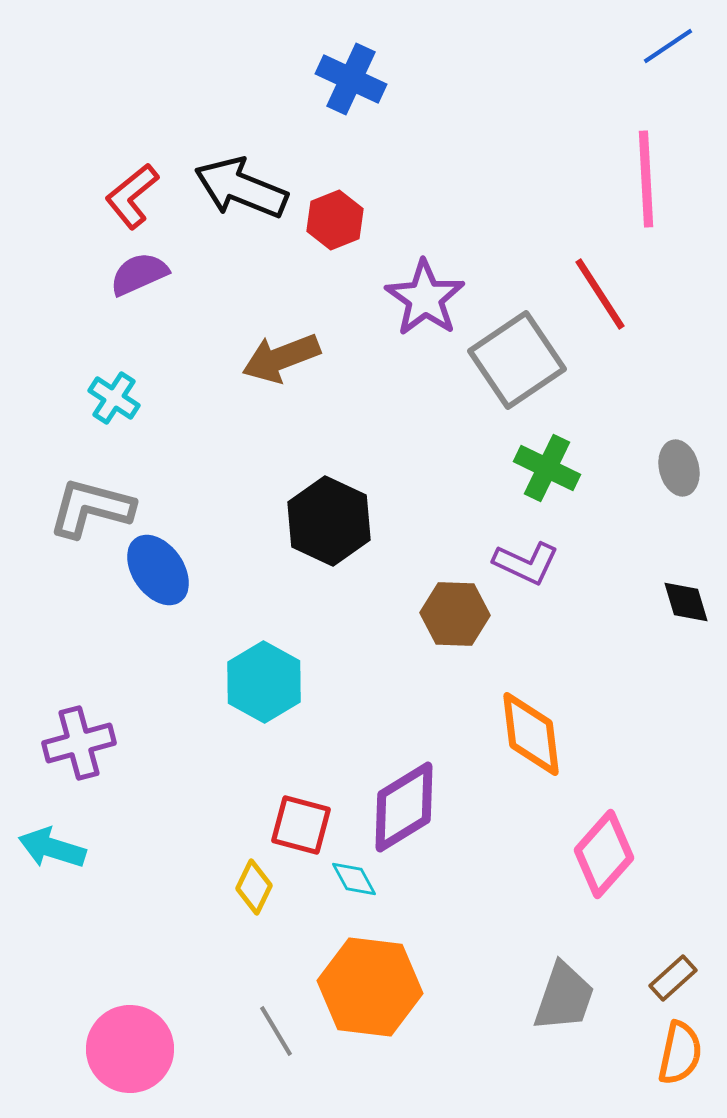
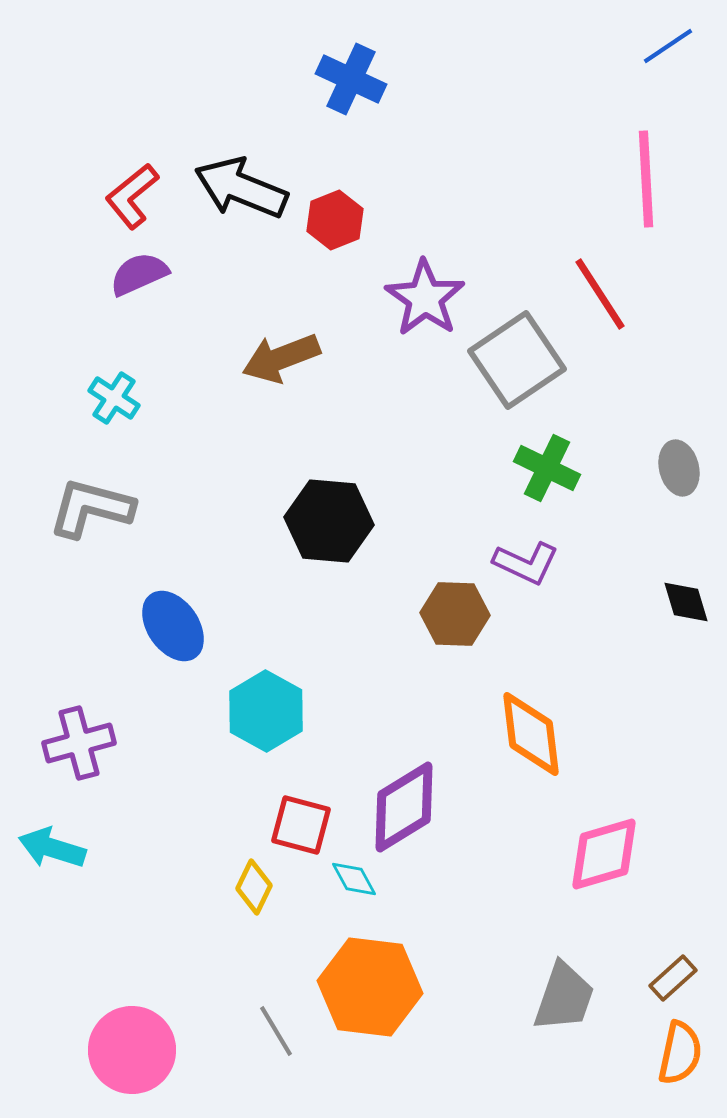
black hexagon: rotated 20 degrees counterclockwise
blue ellipse: moved 15 px right, 56 px down
cyan hexagon: moved 2 px right, 29 px down
pink diamond: rotated 32 degrees clockwise
pink circle: moved 2 px right, 1 px down
